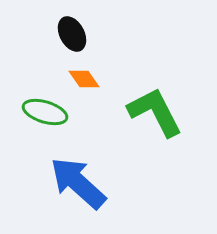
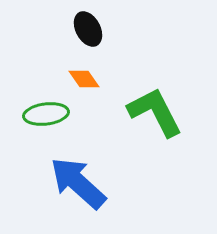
black ellipse: moved 16 px right, 5 px up
green ellipse: moved 1 px right, 2 px down; rotated 24 degrees counterclockwise
